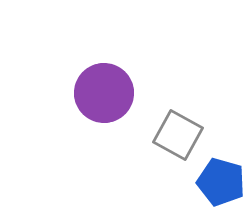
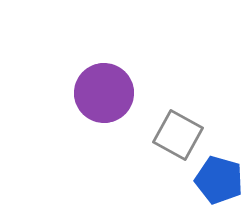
blue pentagon: moved 2 px left, 2 px up
